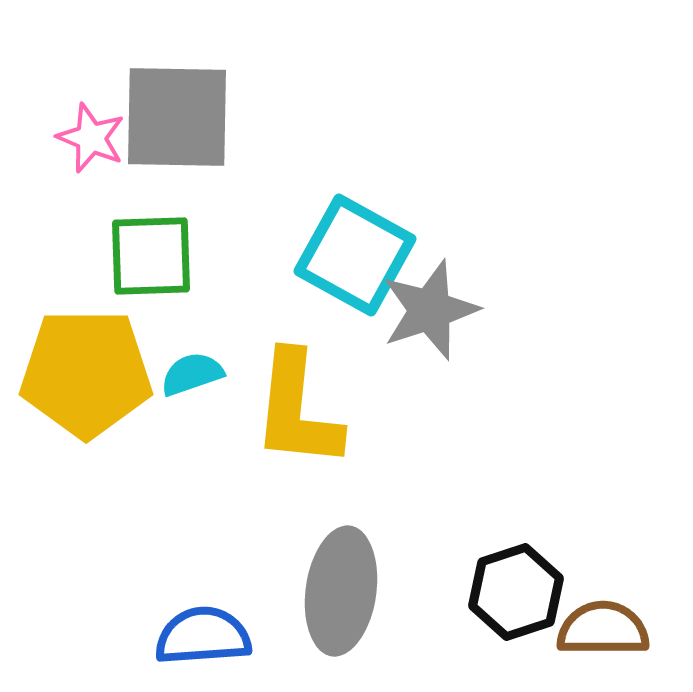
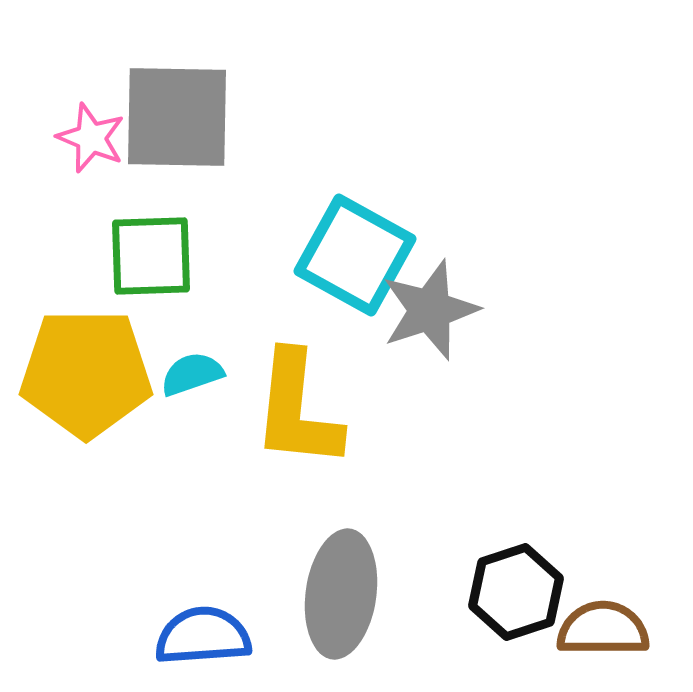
gray ellipse: moved 3 px down
